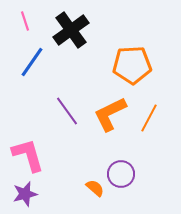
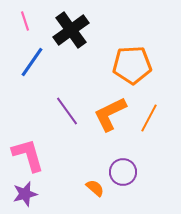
purple circle: moved 2 px right, 2 px up
